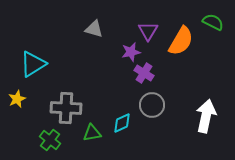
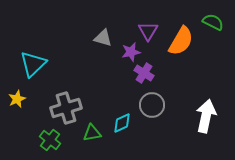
gray triangle: moved 9 px right, 9 px down
cyan triangle: rotated 12 degrees counterclockwise
gray cross: rotated 20 degrees counterclockwise
